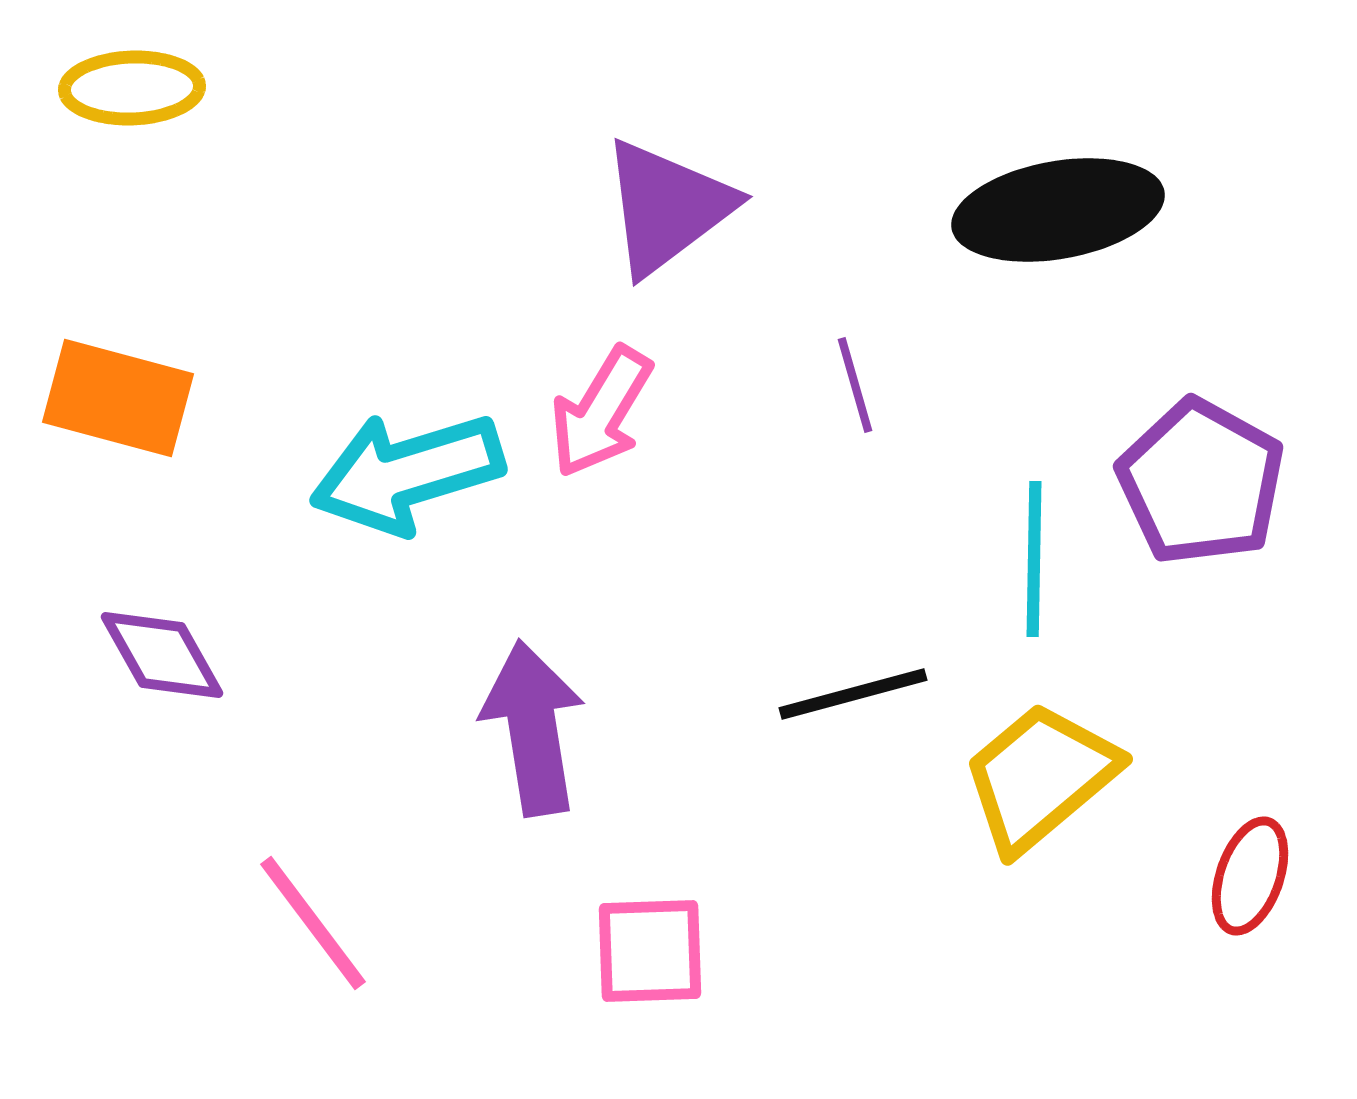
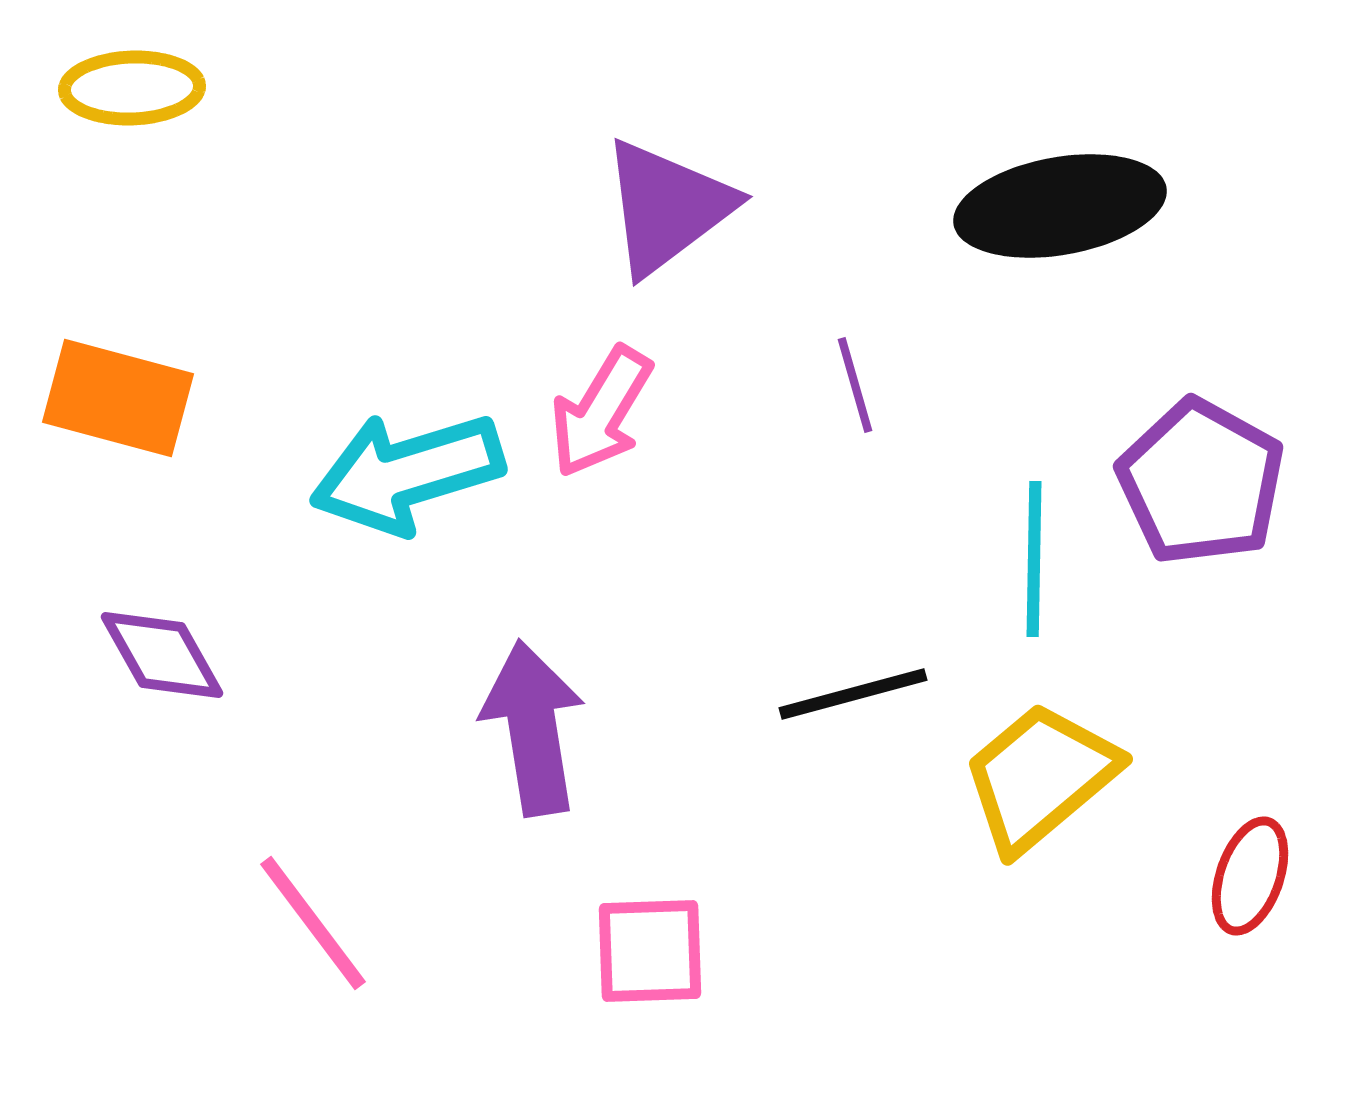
black ellipse: moved 2 px right, 4 px up
